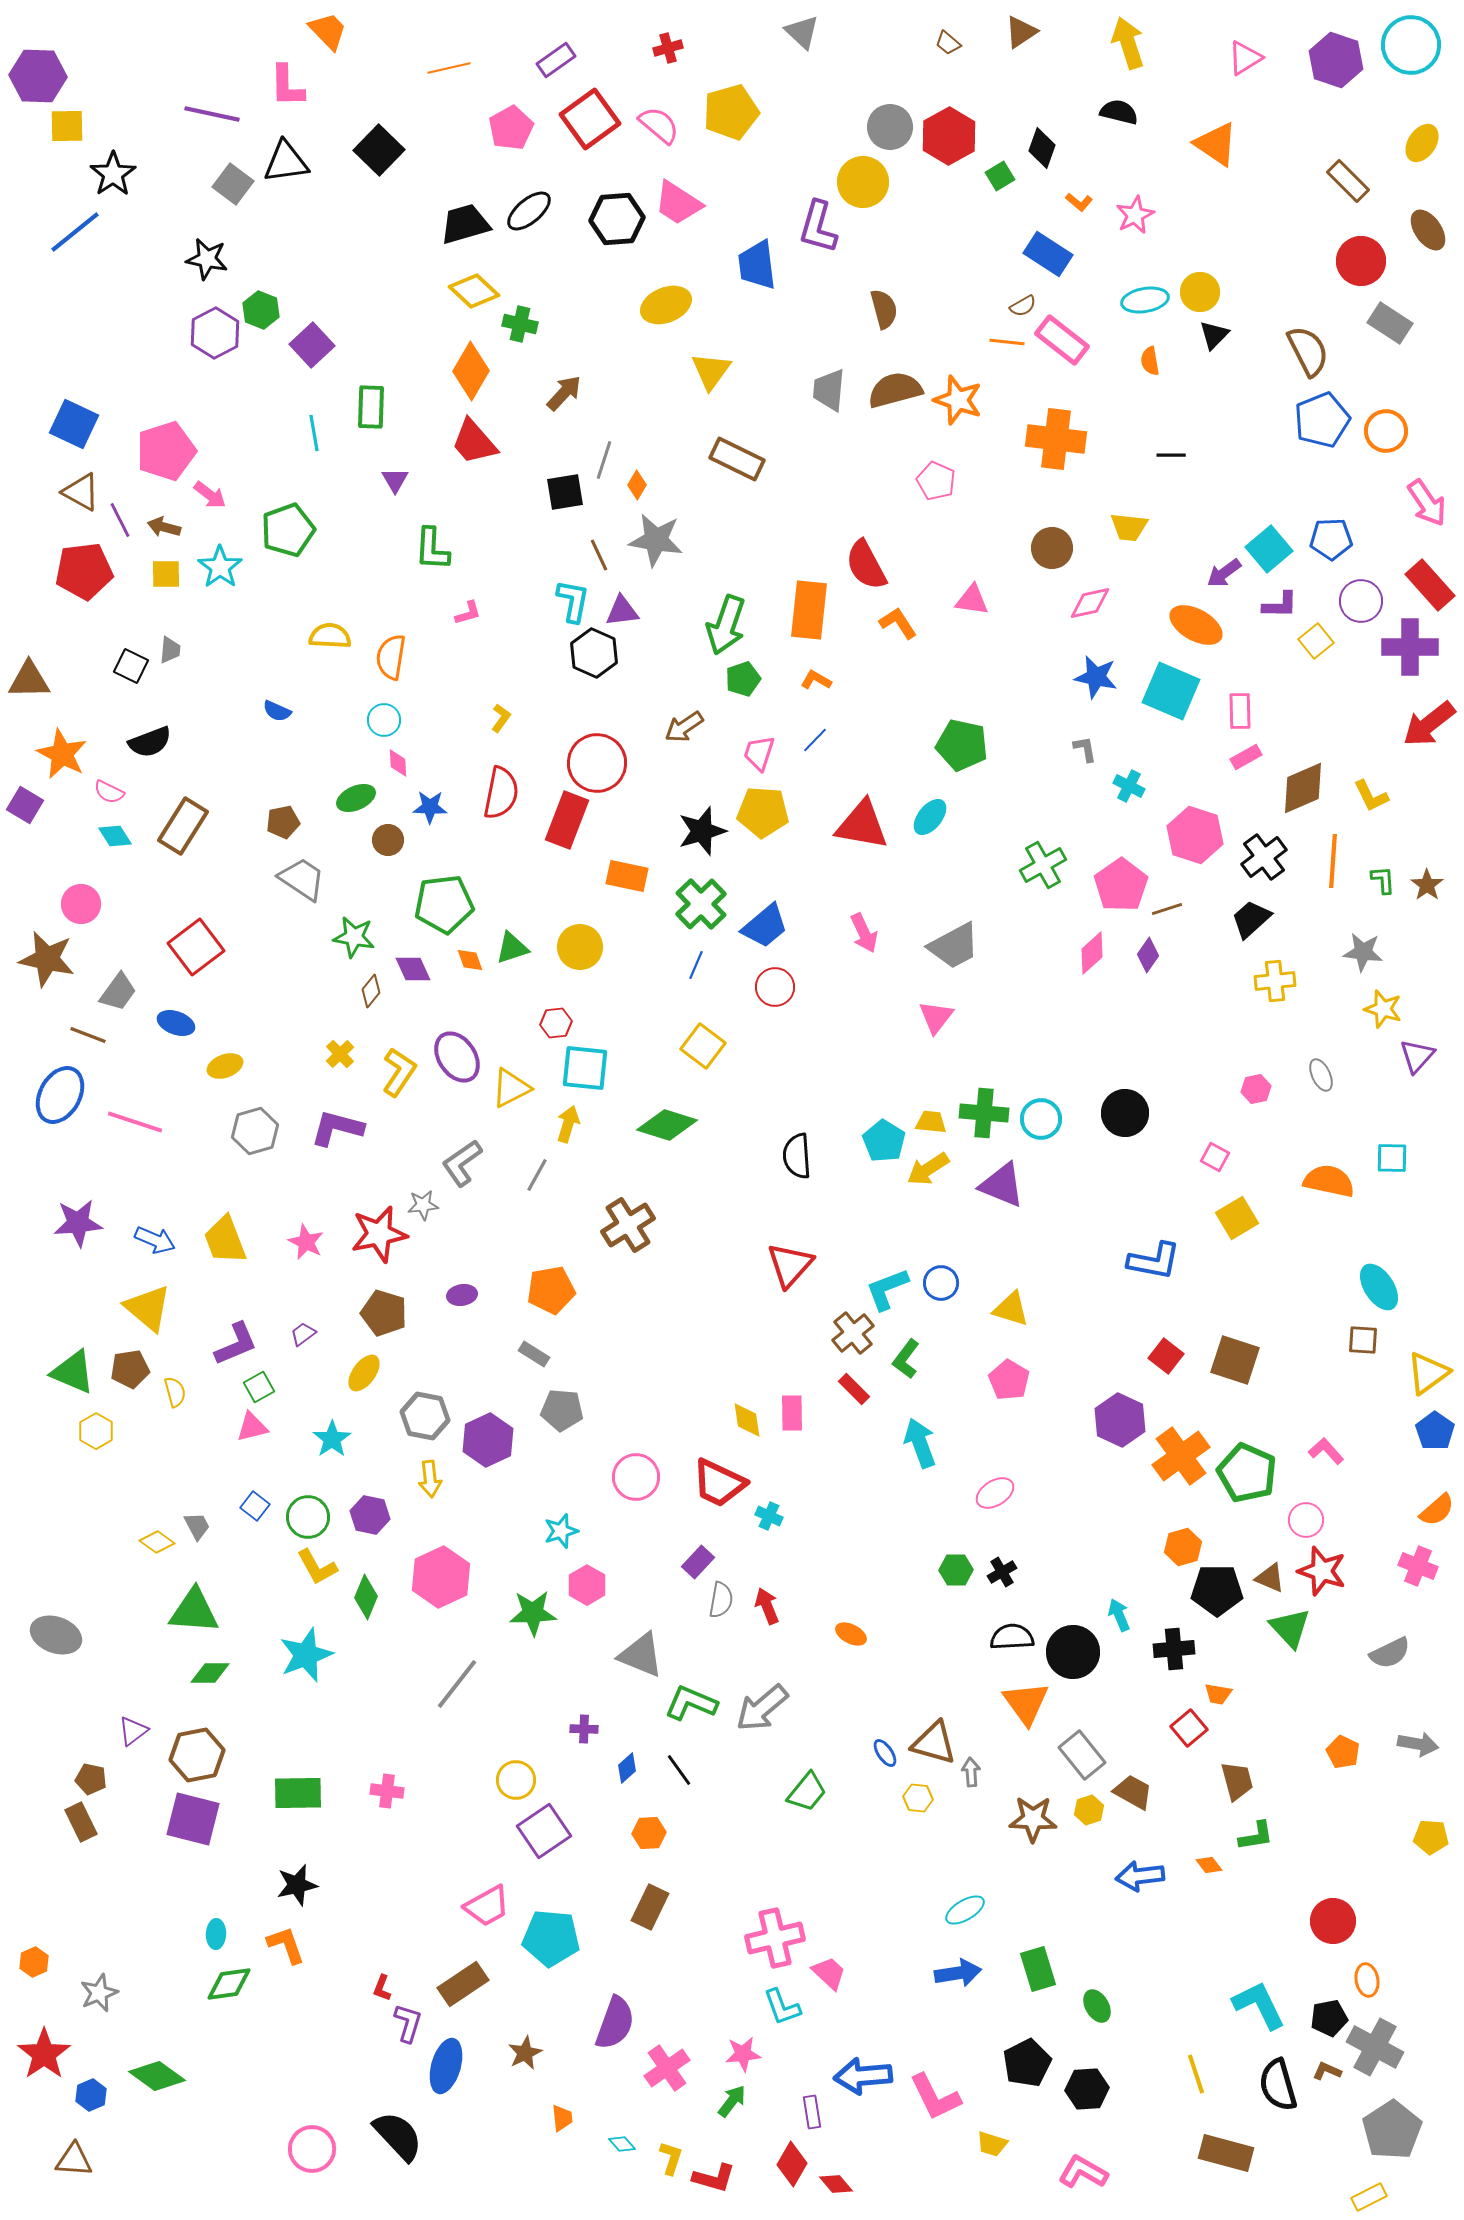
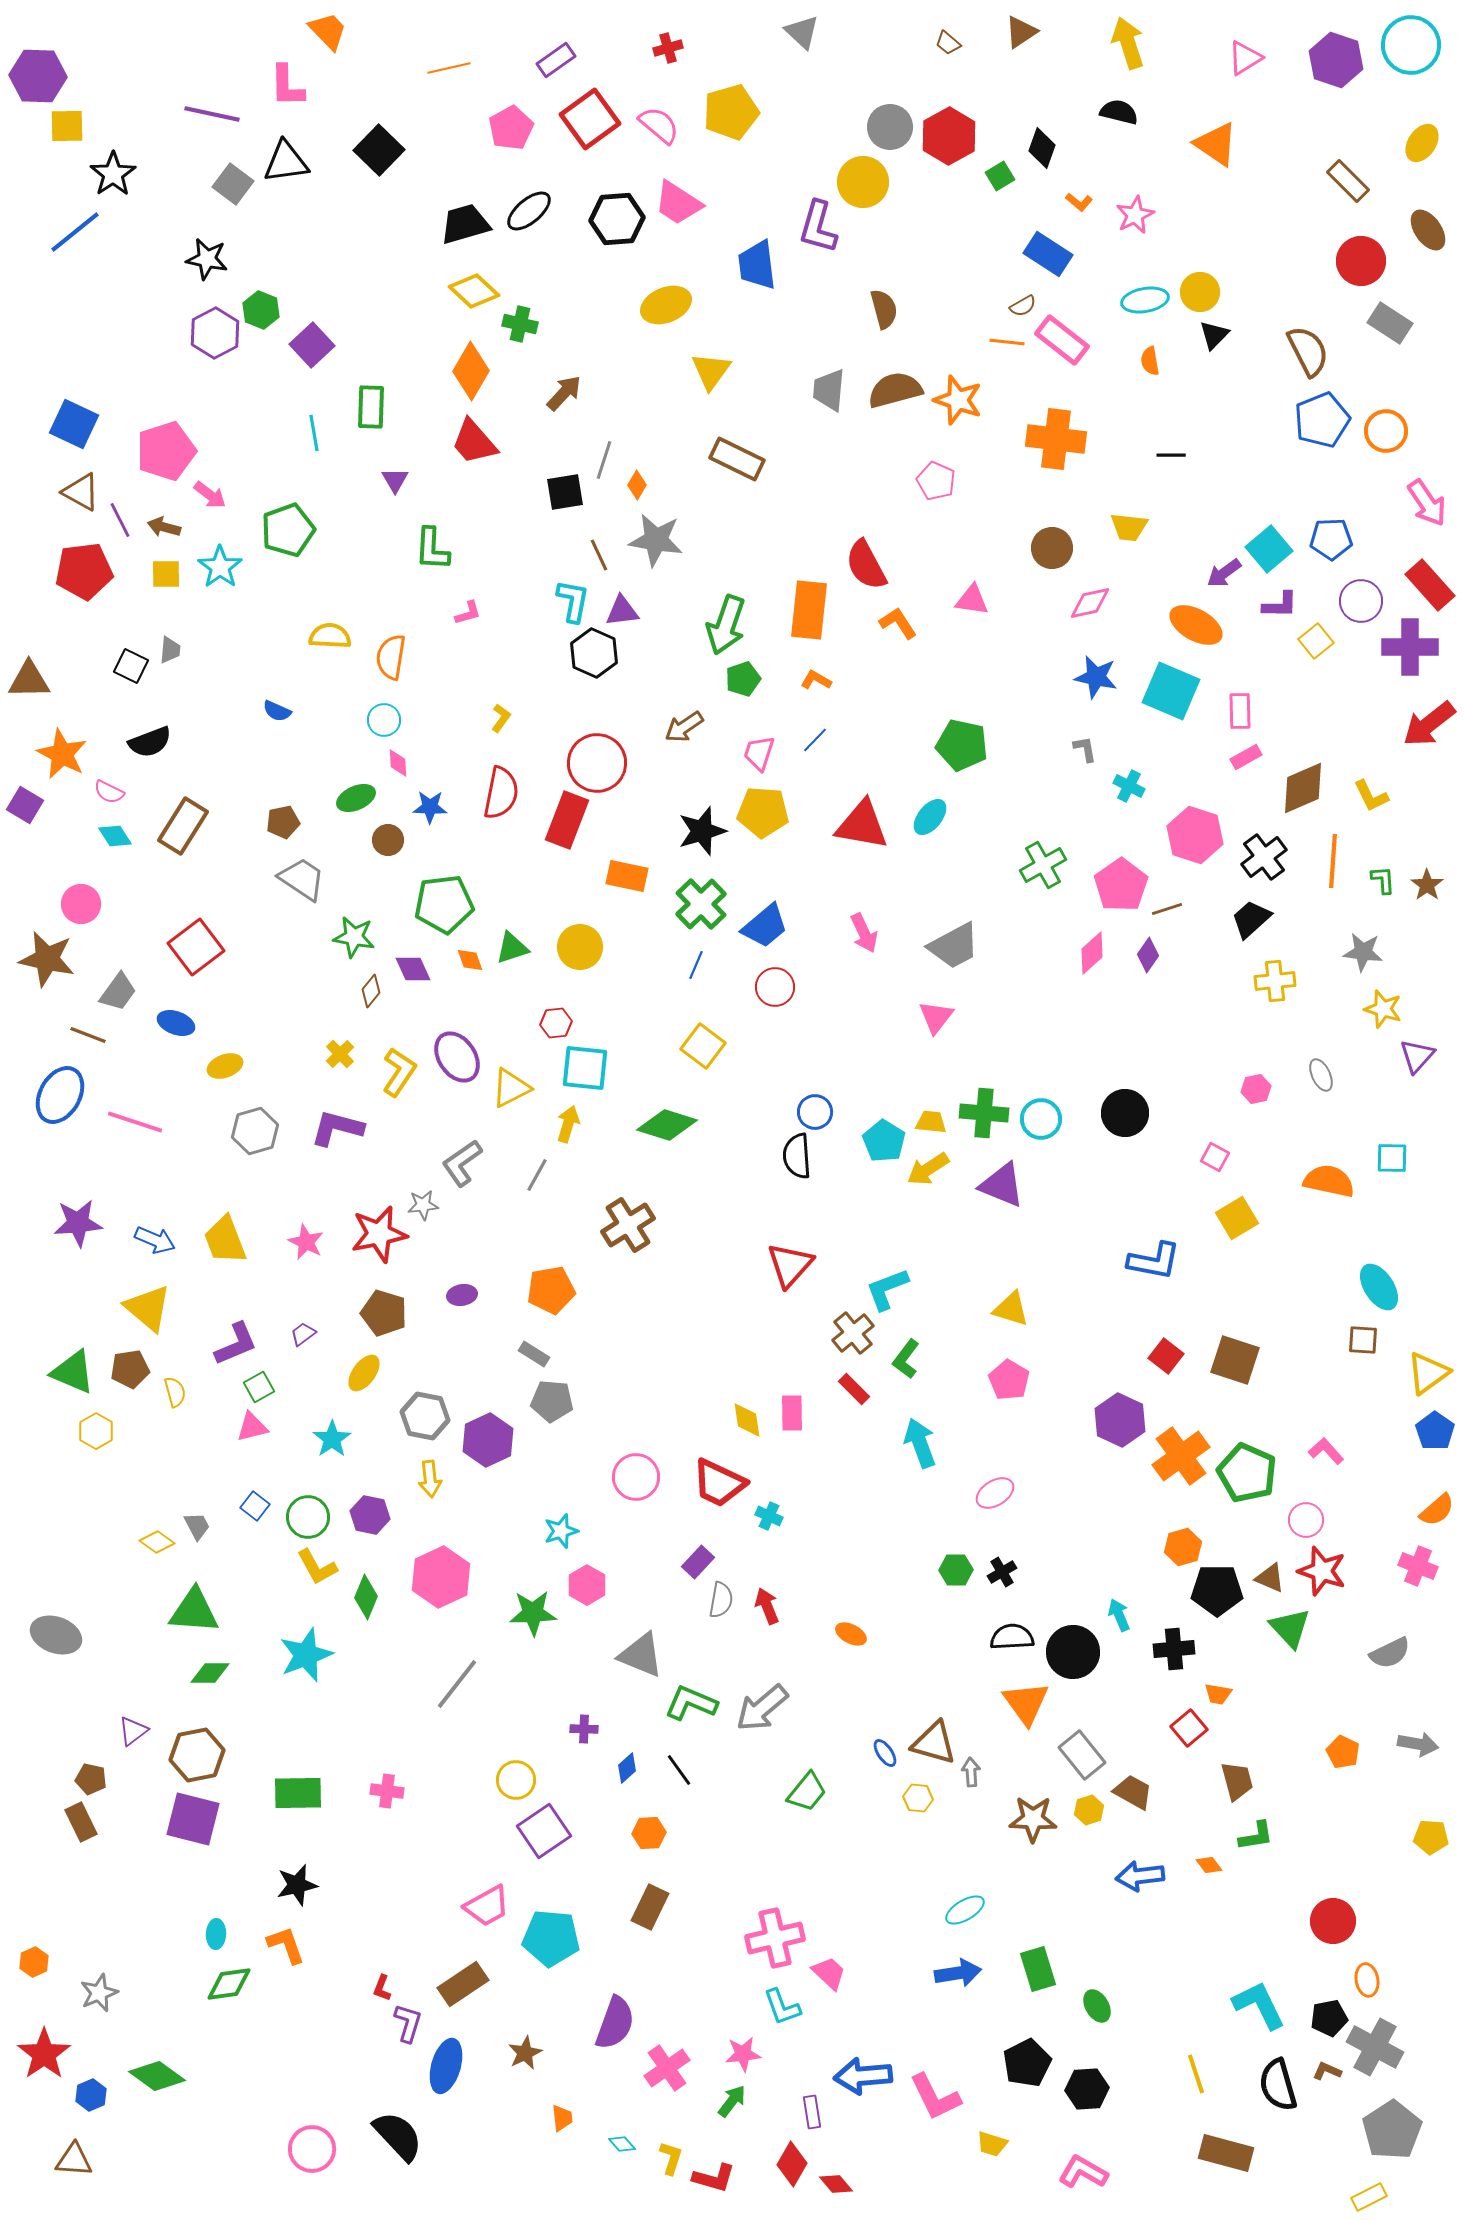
blue circle at (941, 1283): moved 126 px left, 171 px up
gray pentagon at (562, 1410): moved 10 px left, 9 px up
